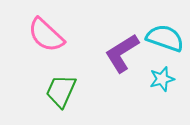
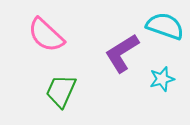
cyan semicircle: moved 12 px up
